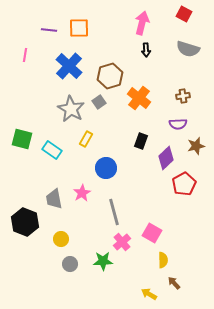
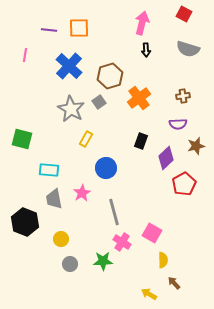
orange cross: rotated 15 degrees clockwise
cyan rectangle: moved 3 px left, 20 px down; rotated 30 degrees counterclockwise
pink cross: rotated 18 degrees counterclockwise
